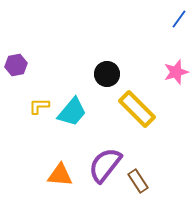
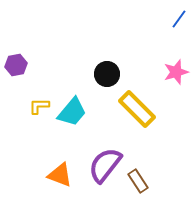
orange triangle: rotated 16 degrees clockwise
